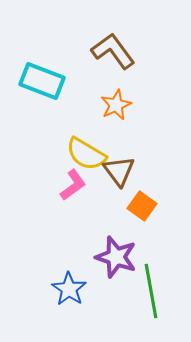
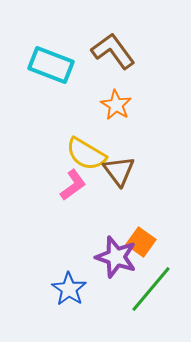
cyan rectangle: moved 9 px right, 16 px up
orange star: rotated 16 degrees counterclockwise
orange square: moved 1 px left, 36 px down
green line: moved 2 px up; rotated 50 degrees clockwise
